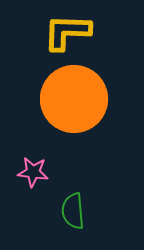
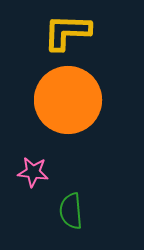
orange circle: moved 6 px left, 1 px down
green semicircle: moved 2 px left
